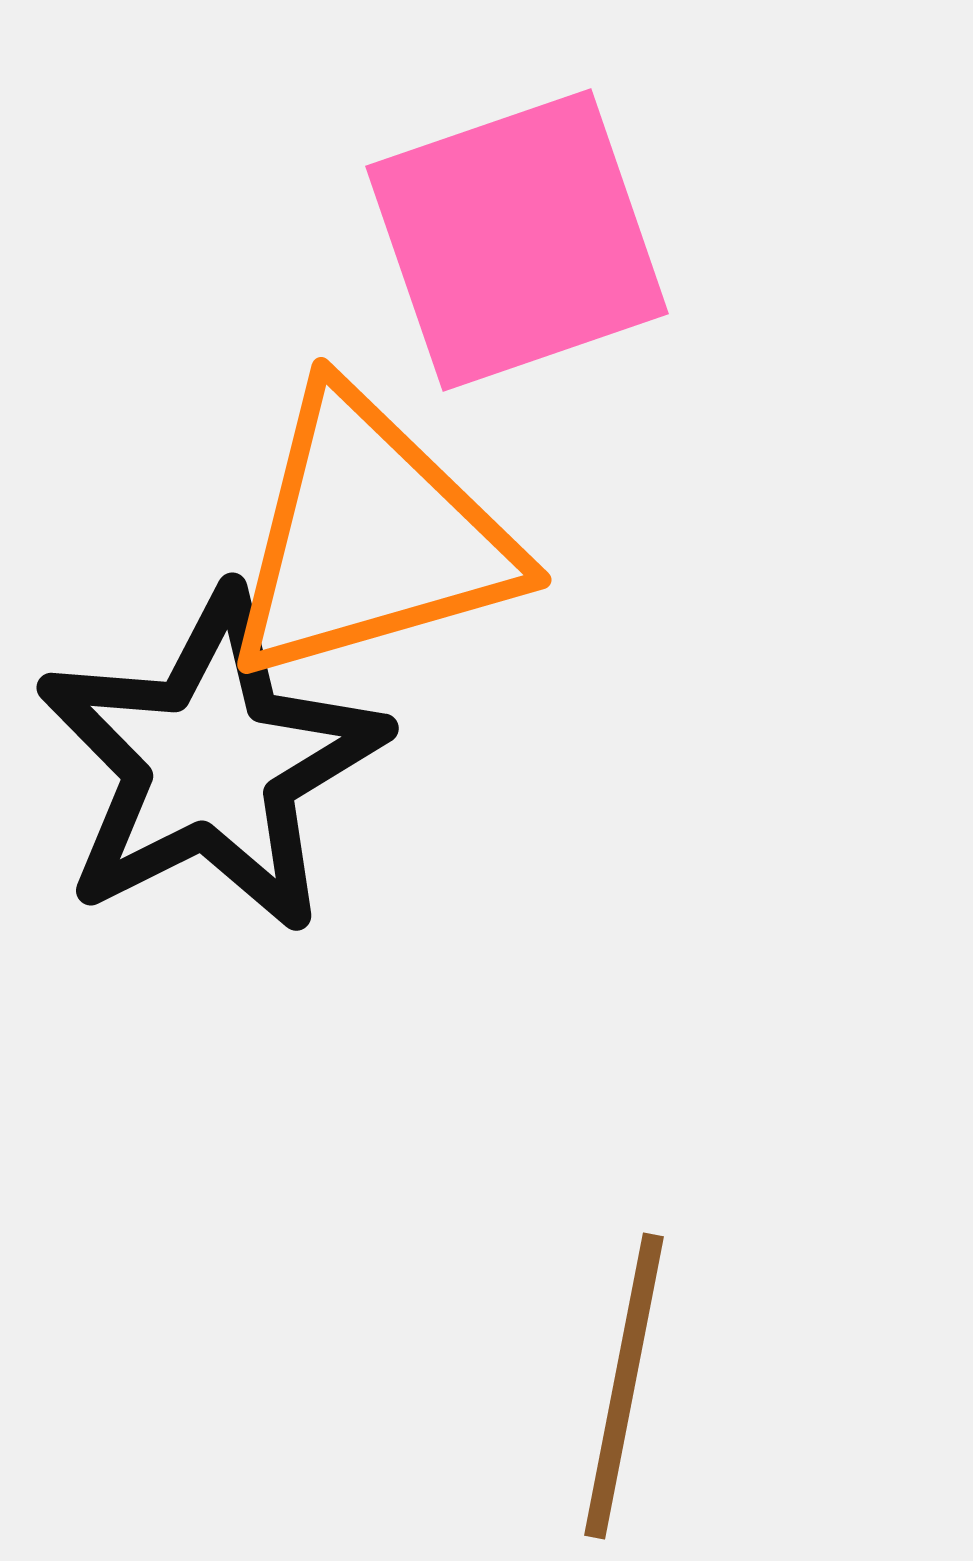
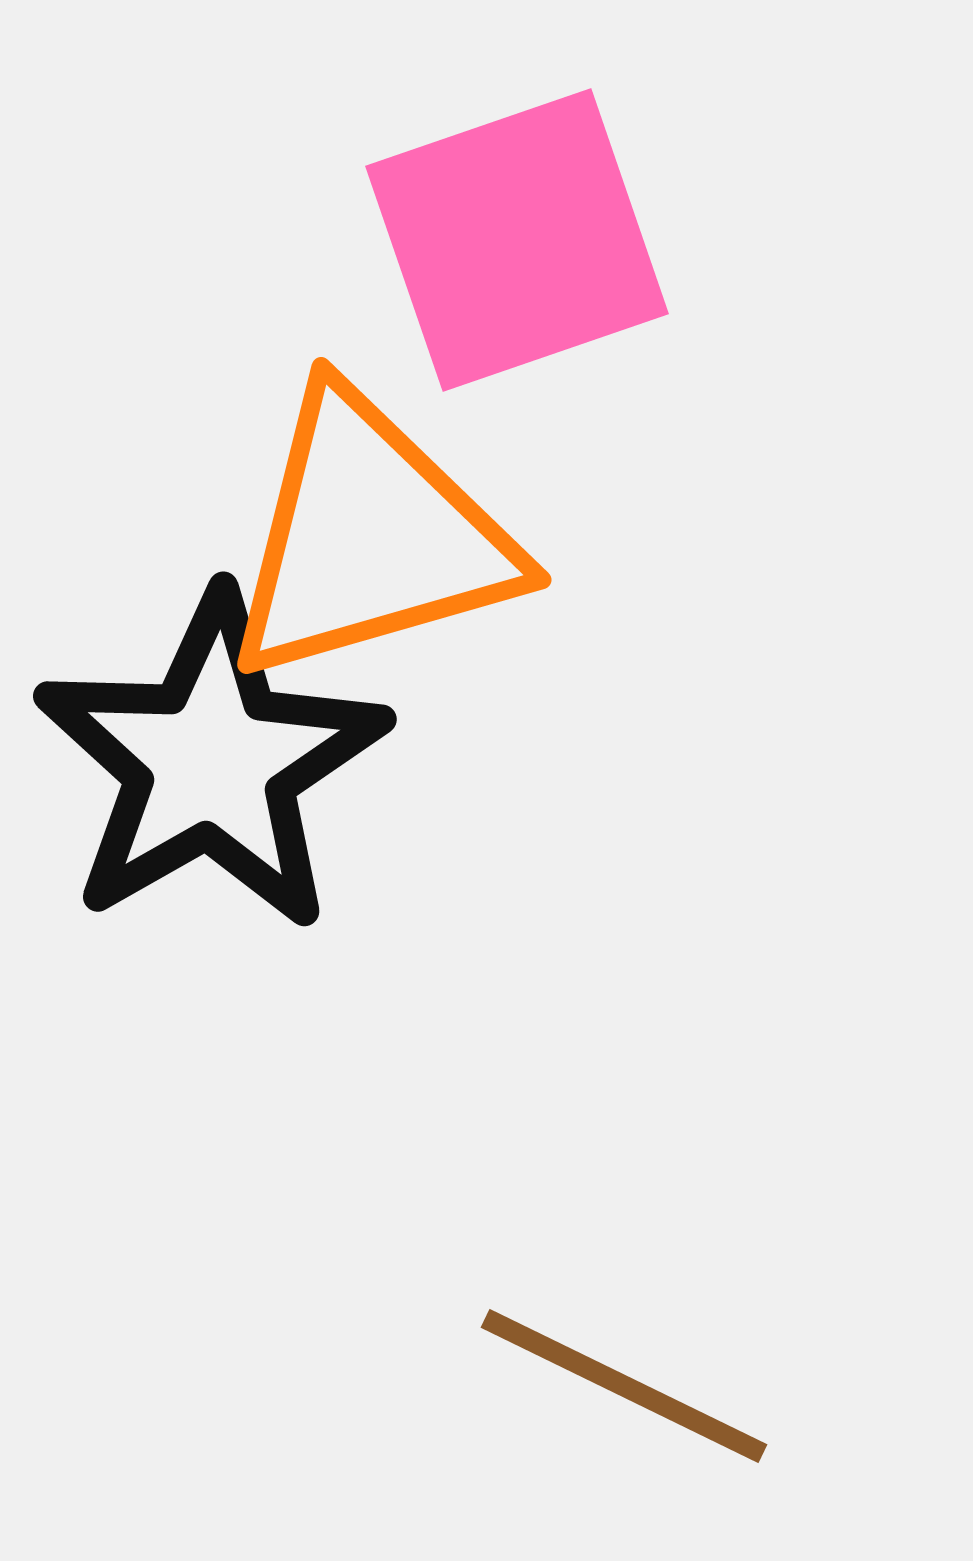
black star: rotated 3 degrees counterclockwise
brown line: rotated 75 degrees counterclockwise
